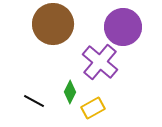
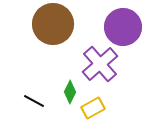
purple cross: moved 2 px down; rotated 9 degrees clockwise
